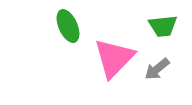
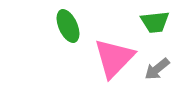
green trapezoid: moved 8 px left, 4 px up
